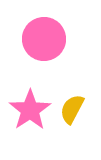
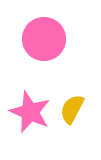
pink star: moved 2 px down; rotated 15 degrees counterclockwise
